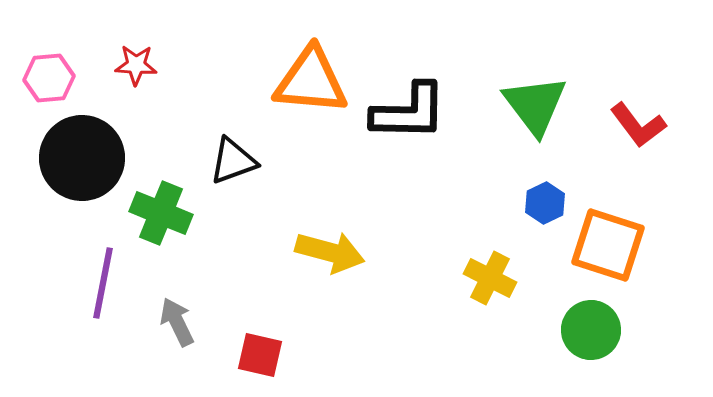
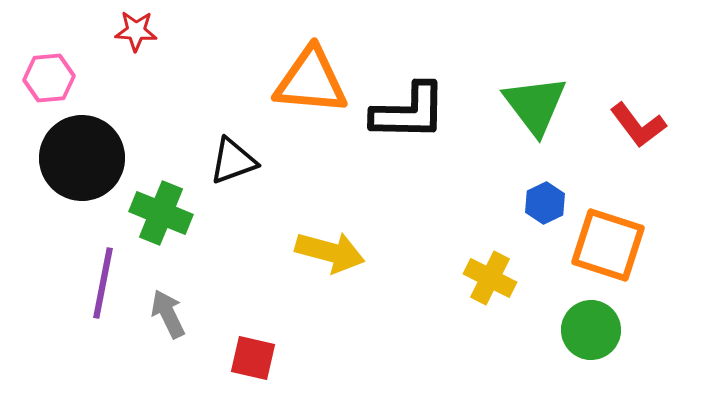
red star: moved 34 px up
gray arrow: moved 9 px left, 8 px up
red square: moved 7 px left, 3 px down
